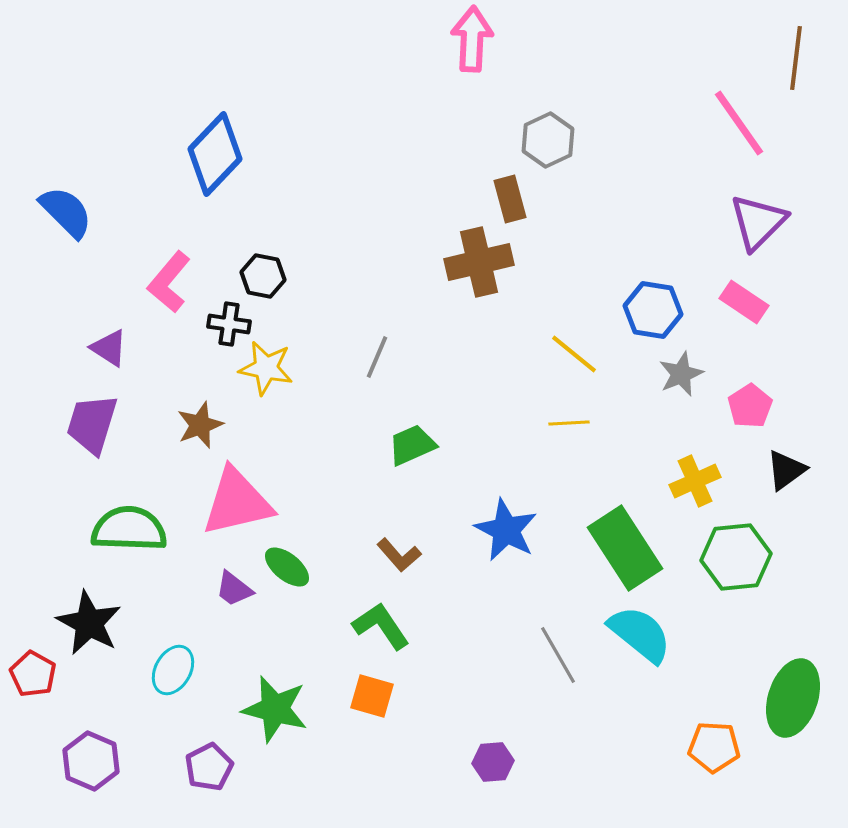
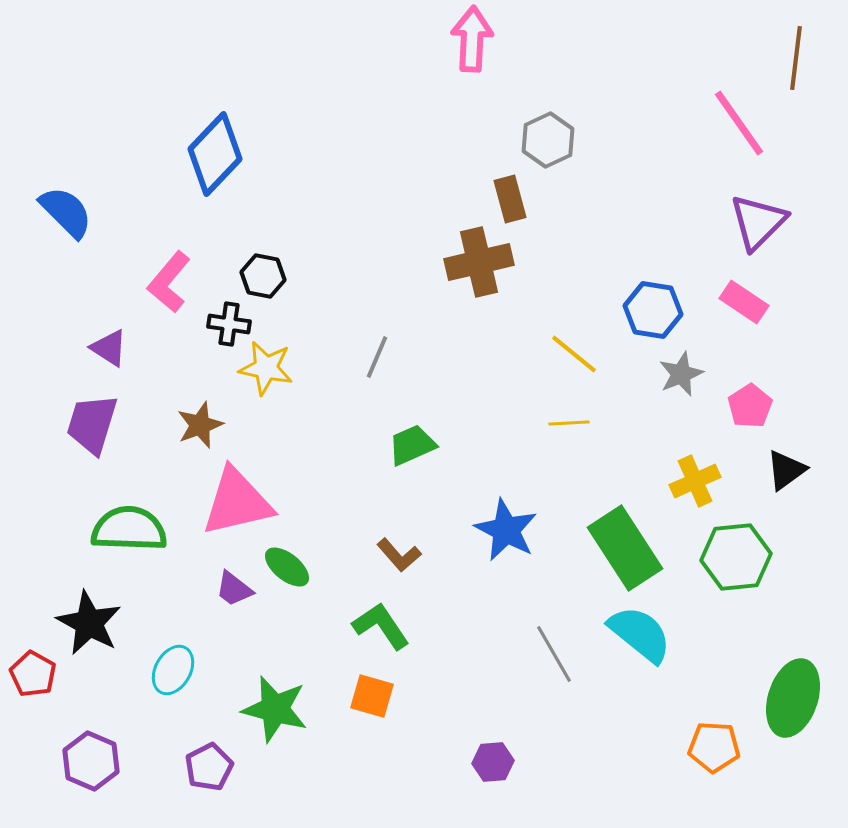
gray line at (558, 655): moved 4 px left, 1 px up
